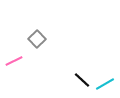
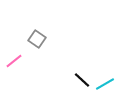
gray square: rotated 12 degrees counterclockwise
pink line: rotated 12 degrees counterclockwise
